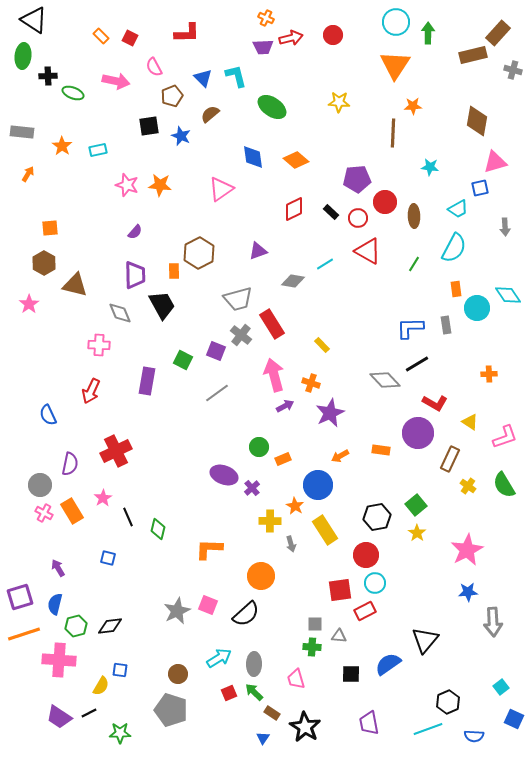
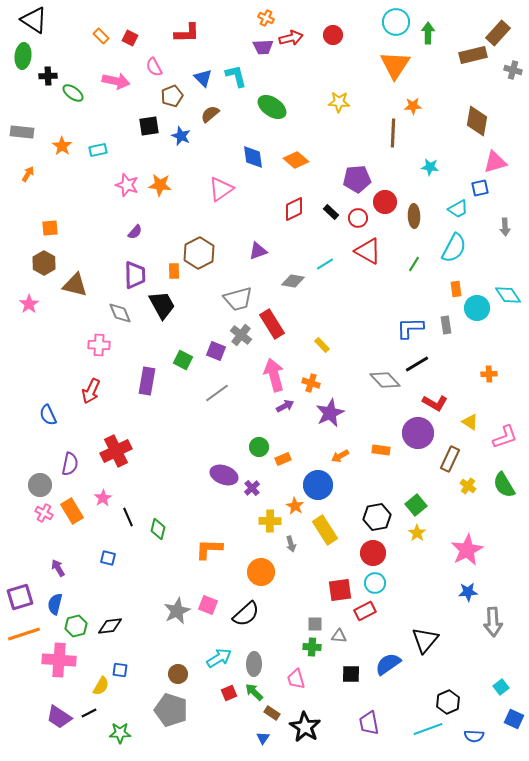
green ellipse at (73, 93): rotated 15 degrees clockwise
red circle at (366, 555): moved 7 px right, 2 px up
orange circle at (261, 576): moved 4 px up
